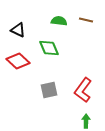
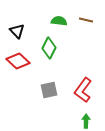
black triangle: moved 1 px left, 1 px down; rotated 21 degrees clockwise
green diamond: rotated 50 degrees clockwise
